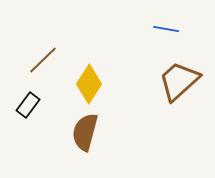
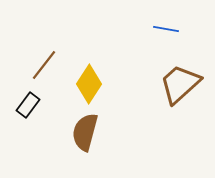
brown line: moved 1 px right, 5 px down; rotated 8 degrees counterclockwise
brown trapezoid: moved 1 px right, 3 px down
